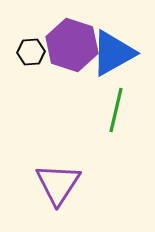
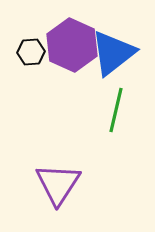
purple hexagon: rotated 6 degrees clockwise
blue triangle: rotated 9 degrees counterclockwise
